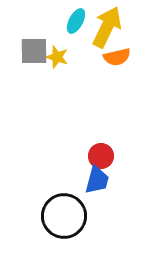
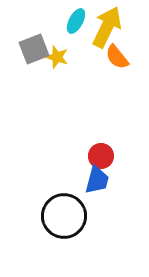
gray square: moved 2 px up; rotated 20 degrees counterclockwise
orange semicircle: rotated 64 degrees clockwise
